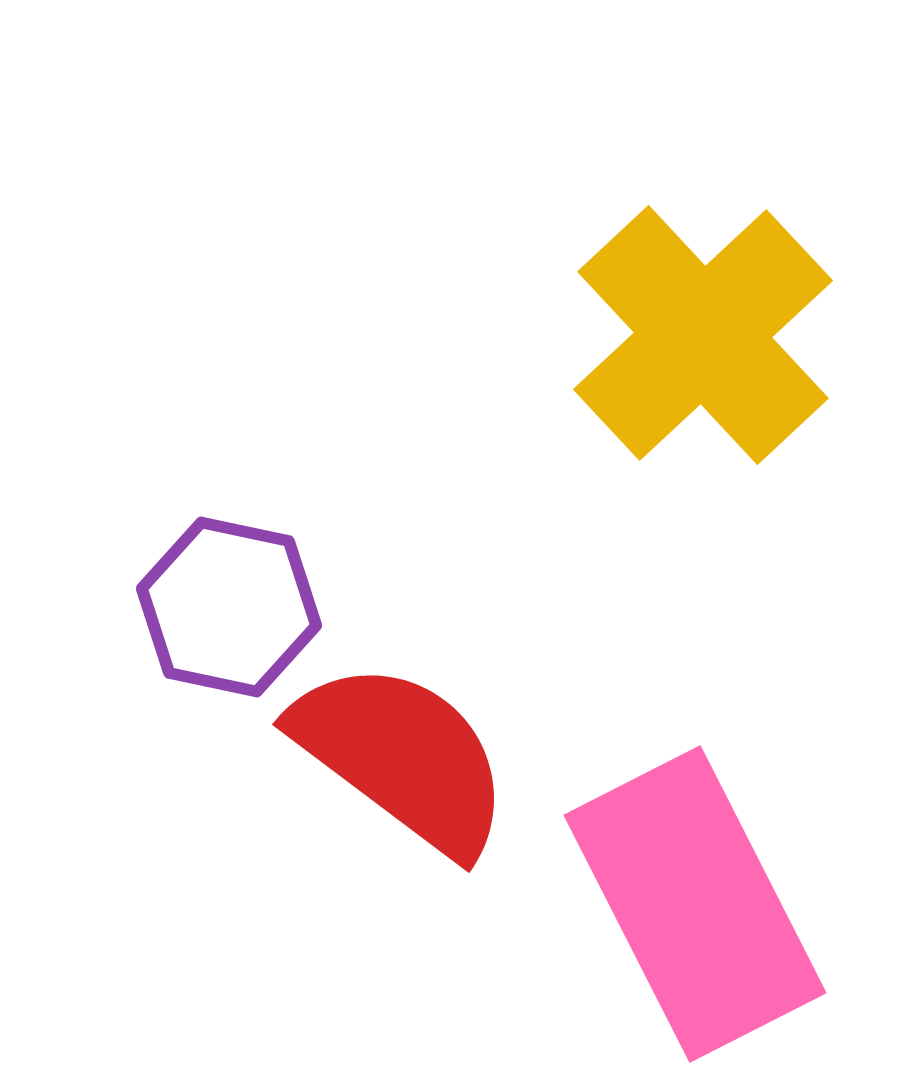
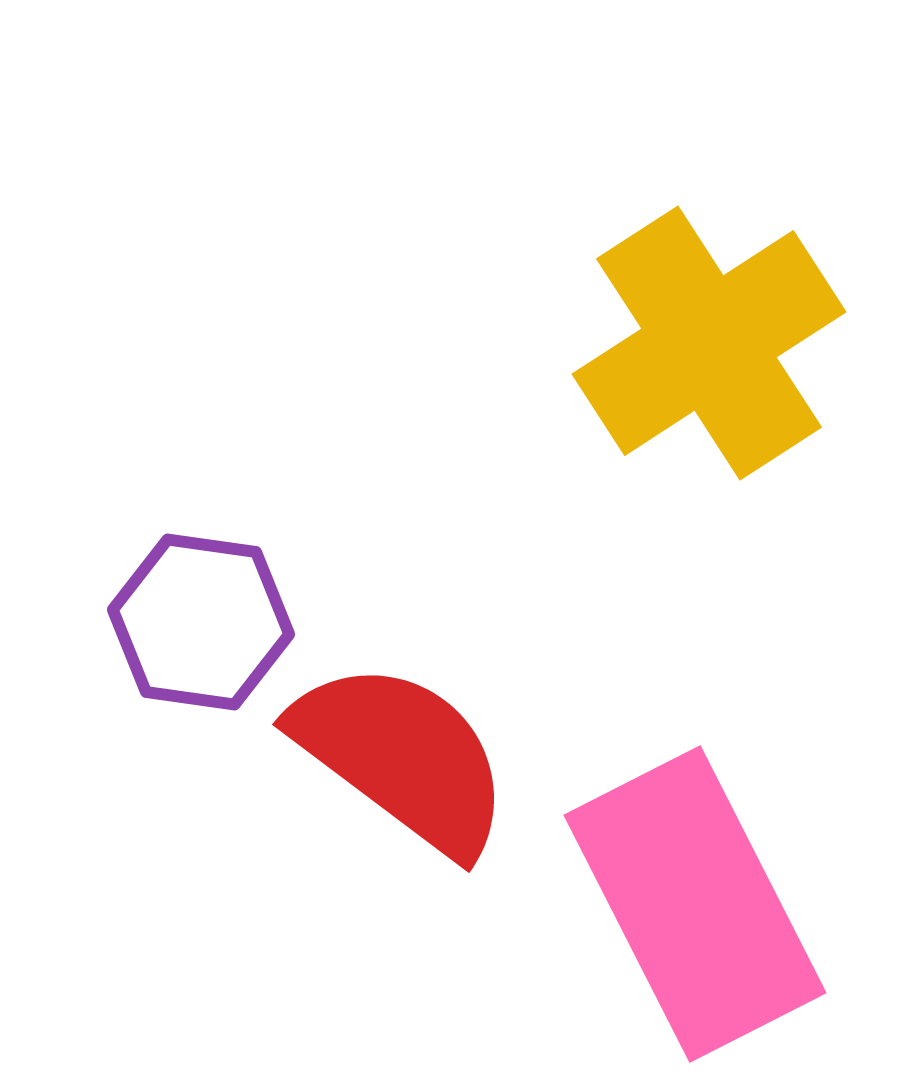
yellow cross: moved 6 px right, 8 px down; rotated 10 degrees clockwise
purple hexagon: moved 28 px left, 15 px down; rotated 4 degrees counterclockwise
